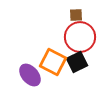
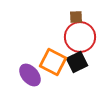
brown square: moved 2 px down
